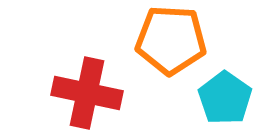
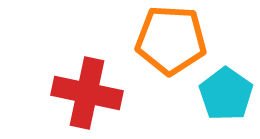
cyan pentagon: moved 1 px right, 4 px up
